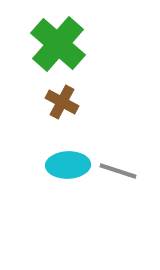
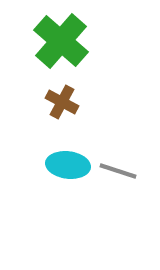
green cross: moved 3 px right, 3 px up
cyan ellipse: rotated 9 degrees clockwise
